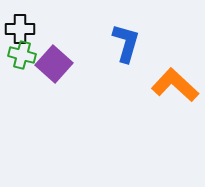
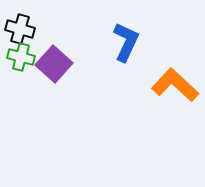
black cross: rotated 16 degrees clockwise
blue L-shape: moved 1 px up; rotated 9 degrees clockwise
green cross: moved 1 px left, 2 px down
